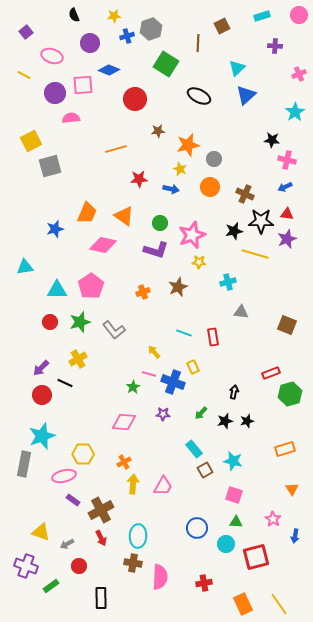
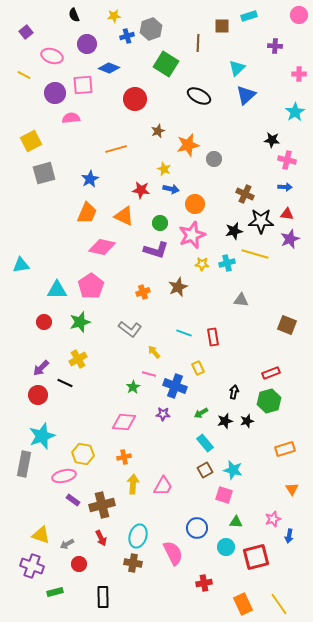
cyan rectangle at (262, 16): moved 13 px left
brown square at (222, 26): rotated 28 degrees clockwise
purple circle at (90, 43): moved 3 px left, 1 px down
blue diamond at (109, 70): moved 2 px up
pink cross at (299, 74): rotated 24 degrees clockwise
brown star at (158, 131): rotated 16 degrees counterclockwise
gray square at (50, 166): moved 6 px left, 7 px down
yellow star at (180, 169): moved 16 px left
red star at (139, 179): moved 2 px right, 11 px down; rotated 12 degrees clockwise
orange circle at (210, 187): moved 15 px left, 17 px down
blue arrow at (285, 187): rotated 152 degrees counterclockwise
orange triangle at (124, 216): rotated 10 degrees counterclockwise
blue star at (55, 229): moved 35 px right, 50 px up; rotated 12 degrees counterclockwise
purple star at (287, 239): moved 3 px right
pink diamond at (103, 245): moved 1 px left, 2 px down
yellow star at (199, 262): moved 3 px right, 2 px down
cyan triangle at (25, 267): moved 4 px left, 2 px up
cyan cross at (228, 282): moved 1 px left, 19 px up
gray triangle at (241, 312): moved 12 px up
red circle at (50, 322): moved 6 px left
gray L-shape at (114, 330): moved 16 px right, 1 px up; rotated 15 degrees counterclockwise
yellow rectangle at (193, 367): moved 5 px right, 1 px down
blue cross at (173, 382): moved 2 px right, 4 px down
green hexagon at (290, 394): moved 21 px left, 7 px down
red circle at (42, 395): moved 4 px left
green arrow at (201, 413): rotated 16 degrees clockwise
cyan rectangle at (194, 449): moved 11 px right, 6 px up
yellow hexagon at (83, 454): rotated 10 degrees clockwise
cyan star at (233, 461): moved 9 px down
orange cross at (124, 462): moved 5 px up; rotated 16 degrees clockwise
pink square at (234, 495): moved 10 px left
brown cross at (101, 510): moved 1 px right, 5 px up; rotated 15 degrees clockwise
pink star at (273, 519): rotated 21 degrees clockwise
yellow triangle at (41, 532): moved 3 px down
cyan ellipse at (138, 536): rotated 15 degrees clockwise
blue arrow at (295, 536): moved 6 px left
cyan circle at (226, 544): moved 3 px down
purple cross at (26, 566): moved 6 px right
red circle at (79, 566): moved 2 px up
pink semicircle at (160, 577): moved 13 px right, 24 px up; rotated 30 degrees counterclockwise
green rectangle at (51, 586): moved 4 px right, 6 px down; rotated 21 degrees clockwise
black rectangle at (101, 598): moved 2 px right, 1 px up
